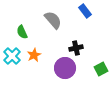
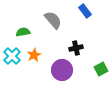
green semicircle: moved 1 px right; rotated 104 degrees clockwise
purple circle: moved 3 px left, 2 px down
